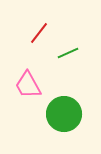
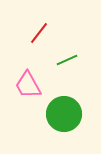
green line: moved 1 px left, 7 px down
